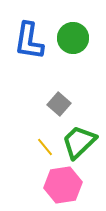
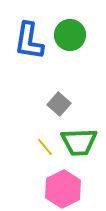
green circle: moved 3 px left, 3 px up
green trapezoid: rotated 138 degrees counterclockwise
pink hexagon: moved 4 px down; rotated 18 degrees counterclockwise
